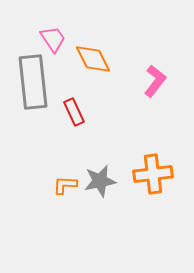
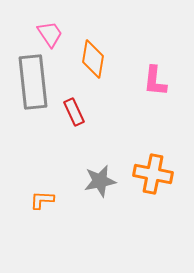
pink trapezoid: moved 3 px left, 5 px up
orange diamond: rotated 36 degrees clockwise
pink L-shape: rotated 148 degrees clockwise
orange cross: rotated 18 degrees clockwise
orange L-shape: moved 23 px left, 15 px down
